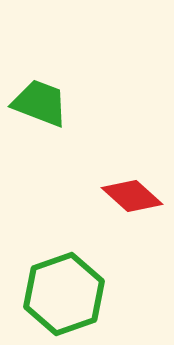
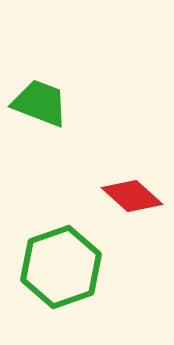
green hexagon: moved 3 px left, 27 px up
